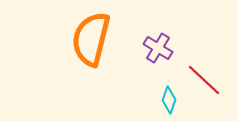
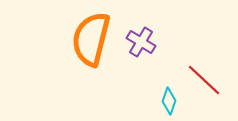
purple cross: moved 17 px left, 6 px up
cyan diamond: moved 1 px down
